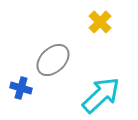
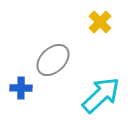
blue cross: rotated 15 degrees counterclockwise
